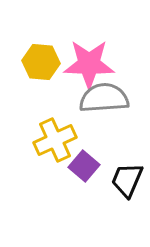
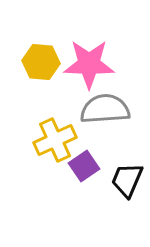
gray semicircle: moved 1 px right, 11 px down
purple square: rotated 16 degrees clockwise
